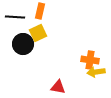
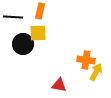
black line: moved 2 px left
yellow square: rotated 24 degrees clockwise
orange cross: moved 4 px left
yellow arrow: rotated 126 degrees clockwise
red triangle: moved 1 px right, 2 px up
